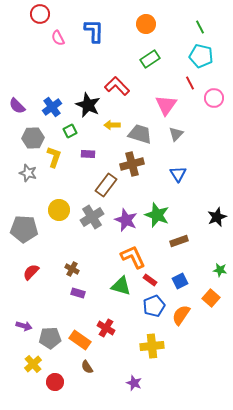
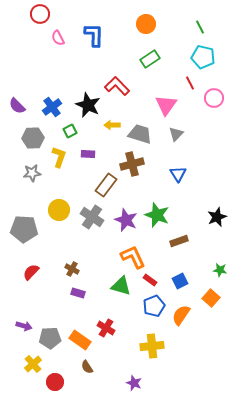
blue L-shape at (94, 31): moved 4 px down
cyan pentagon at (201, 56): moved 2 px right, 1 px down
yellow L-shape at (54, 157): moved 5 px right
gray star at (28, 173): moved 4 px right; rotated 24 degrees counterclockwise
gray cross at (92, 217): rotated 25 degrees counterclockwise
